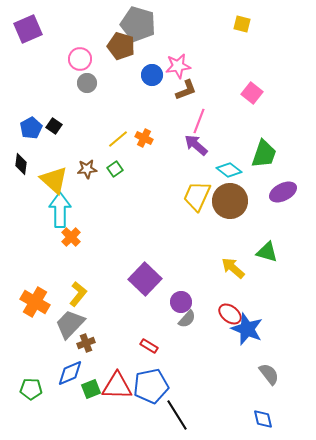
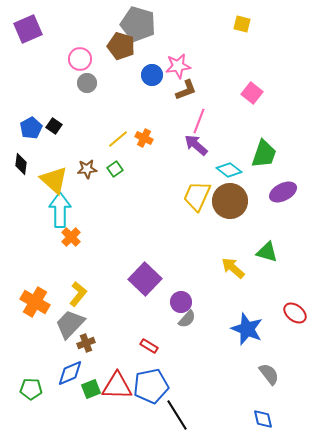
red ellipse at (230, 314): moved 65 px right, 1 px up
